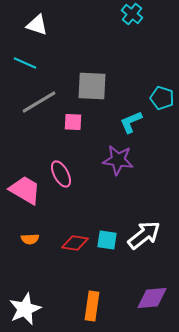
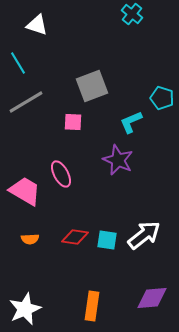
cyan line: moved 7 px left; rotated 35 degrees clockwise
gray square: rotated 24 degrees counterclockwise
gray line: moved 13 px left
purple star: rotated 16 degrees clockwise
pink trapezoid: moved 1 px down
red diamond: moved 6 px up
